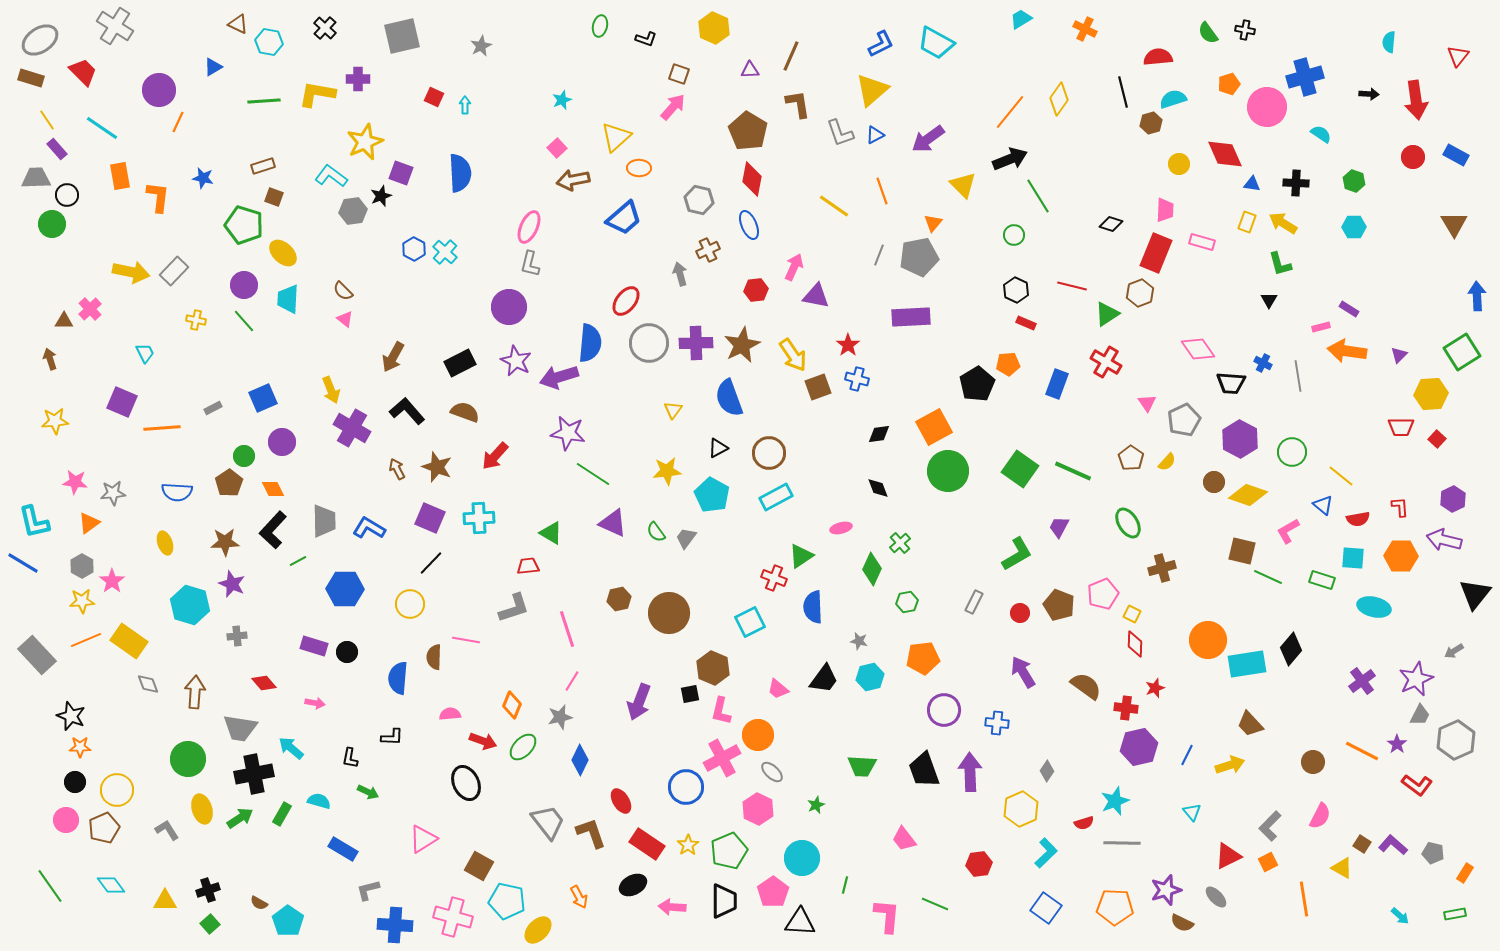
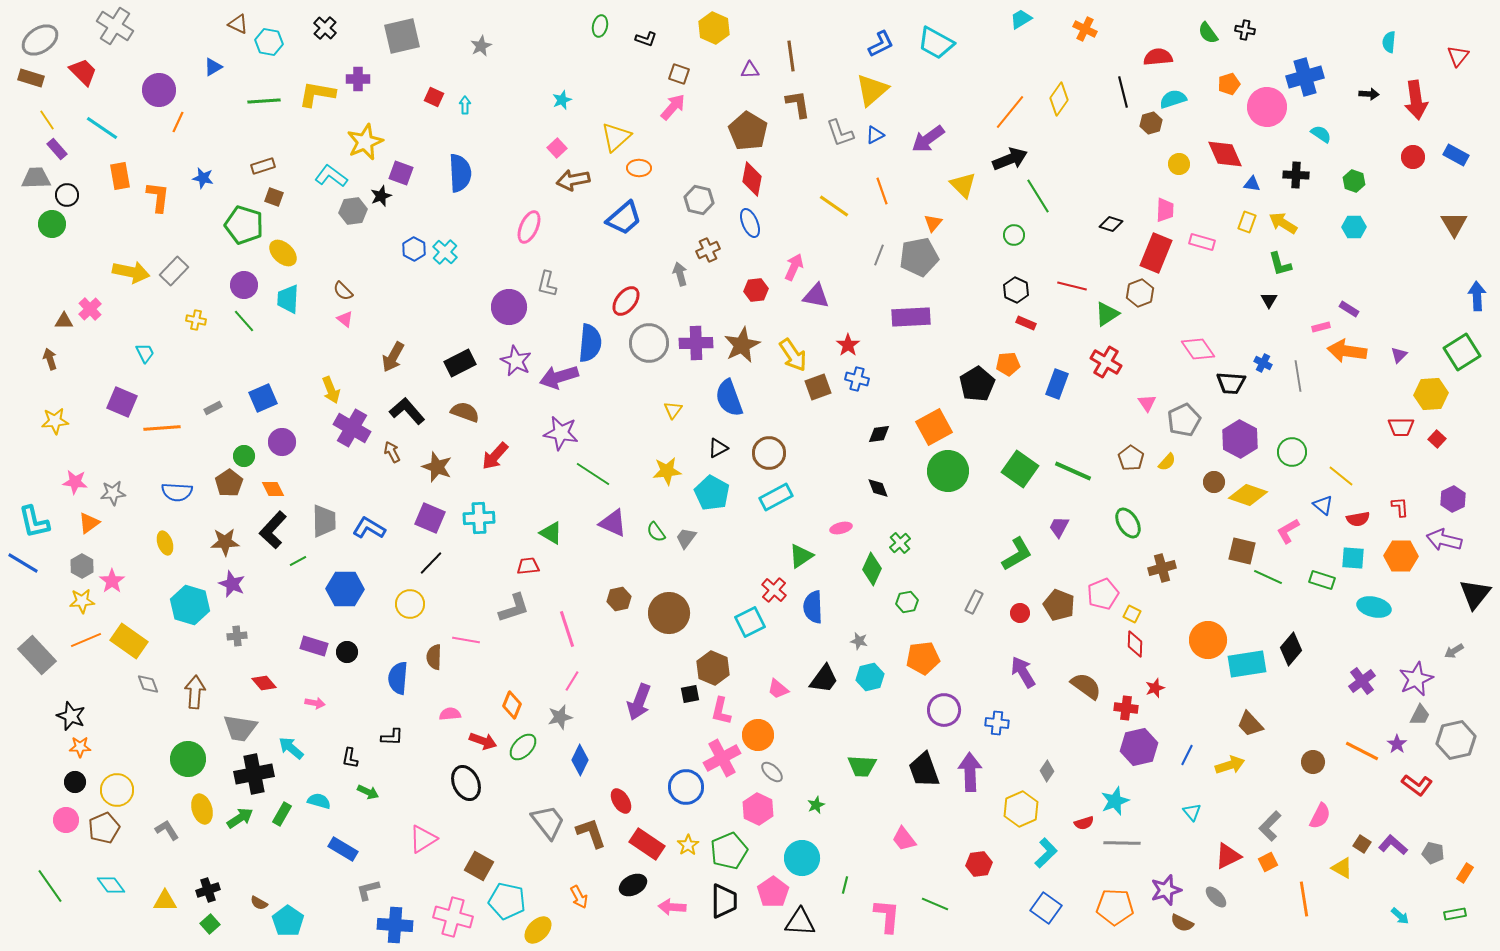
brown line at (791, 56): rotated 32 degrees counterclockwise
black cross at (1296, 183): moved 8 px up
blue ellipse at (749, 225): moved 1 px right, 2 px up
gray L-shape at (530, 264): moved 17 px right, 20 px down
purple star at (568, 433): moved 7 px left
brown arrow at (397, 469): moved 5 px left, 17 px up
cyan pentagon at (712, 495): moved 2 px up
red cross at (774, 578): moved 12 px down; rotated 20 degrees clockwise
gray hexagon at (1456, 740): rotated 12 degrees clockwise
